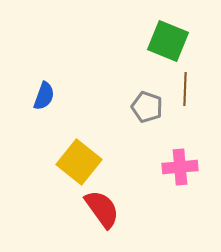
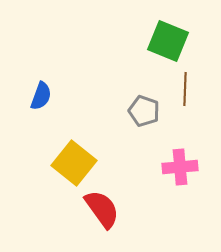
blue semicircle: moved 3 px left
gray pentagon: moved 3 px left, 4 px down
yellow square: moved 5 px left, 1 px down
